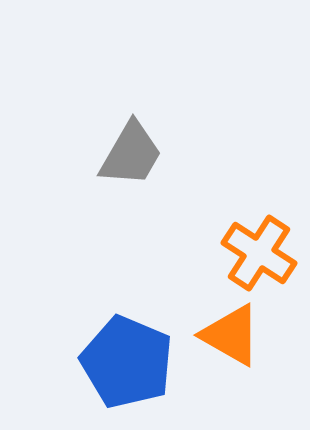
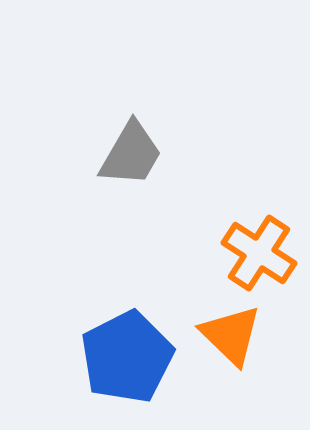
orange triangle: rotated 14 degrees clockwise
blue pentagon: moved 5 px up; rotated 22 degrees clockwise
